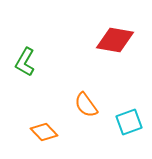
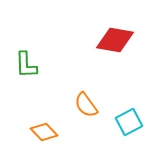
green L-shape: moved 1 px right, 3 px down; rotated 32 degrees counterclockwise
cyan square: rotated 8 degrees counterclockwise
